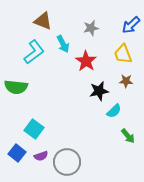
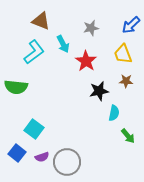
brown triangle: moved 2 px left
cyan semicircle: moved 2 px down; rotated 35 degrees counterclockwise
purple semicircle: moved 1 px right, 1 px down
